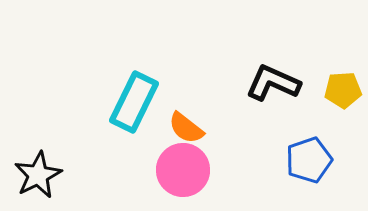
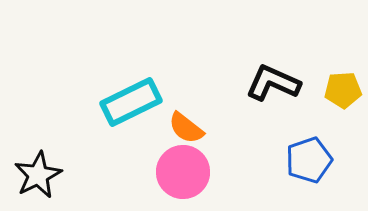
cyan rectangle: moved 3 px left; rotated 38 degrees clockwise
pink circle: moved 2 px down
